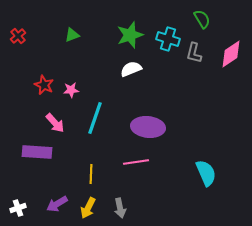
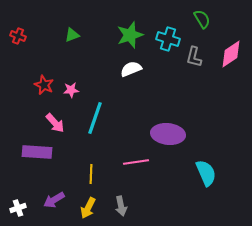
red cross: rotated 28 degrees counterclockwise
gray L-shape: moved 4 px down
purple ellipse: moved 20 px right, 7 px down
purple arrow: moved 3 px left, 4 px up
gray arrow: moved 1 px right, 2 px up
